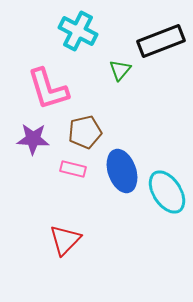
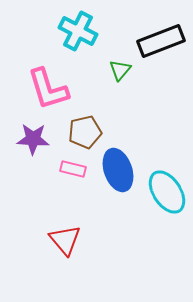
blue ellipse: moved 4 px left, 1 px up
red triangle: rotated 24 degrees counterclockwise
